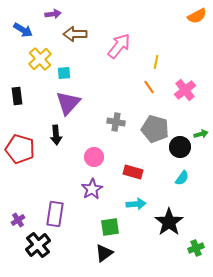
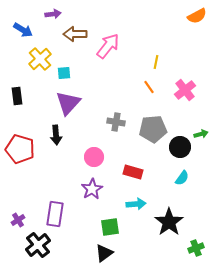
pink arrow: moved 11 px left
gray pentagon: moved 2 px left; rotated 20 degrees counterclockwise
